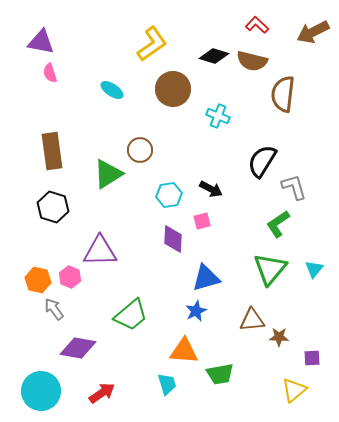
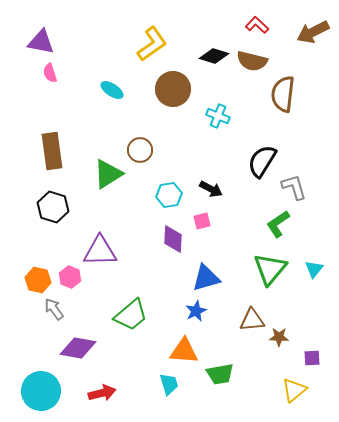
cyan trapezoid at (167, 384): moved 2 px right
red arrow at (102, 393): rotated 20 degrees clockwise
